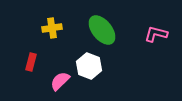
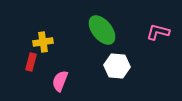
yellow cross: moved 9 px left, 14 px down
pink L-shape: moved 2 px right, 2 px up
white hexagon: moved 28 px right; rotated 15 degrees counterclockwise
pink semicircle: rotated 25 degrees counterclockwise
